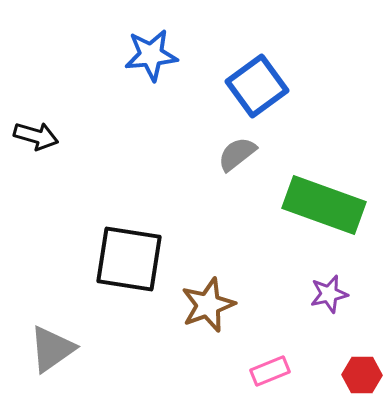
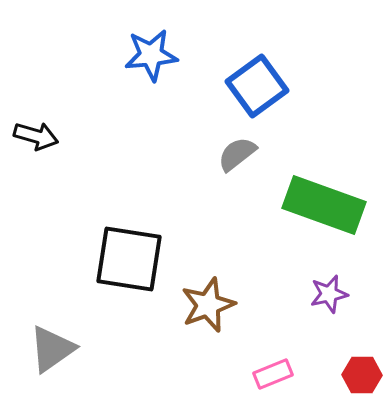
pink rectangle: moved 3 px right, 3 px down
